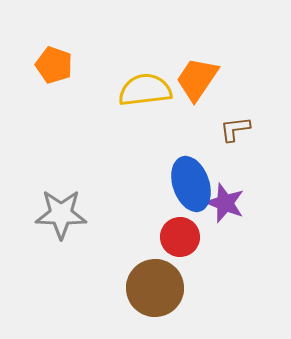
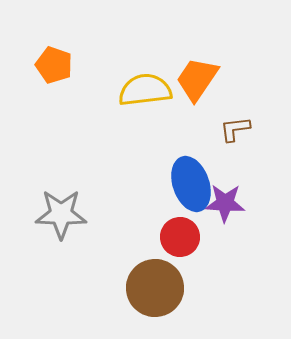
purple star: rotated 18 degrees counterclockwise
